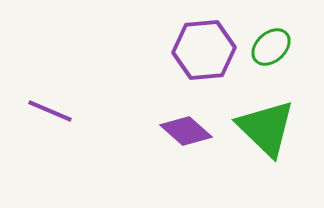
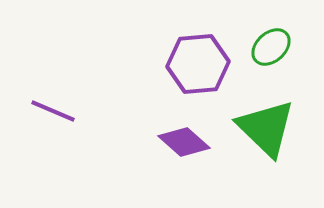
purple hexagon: moved 6 px left, 14 px down
purple line: moved 3 px right
purple diamond: moved 2 px left, 11 px down
